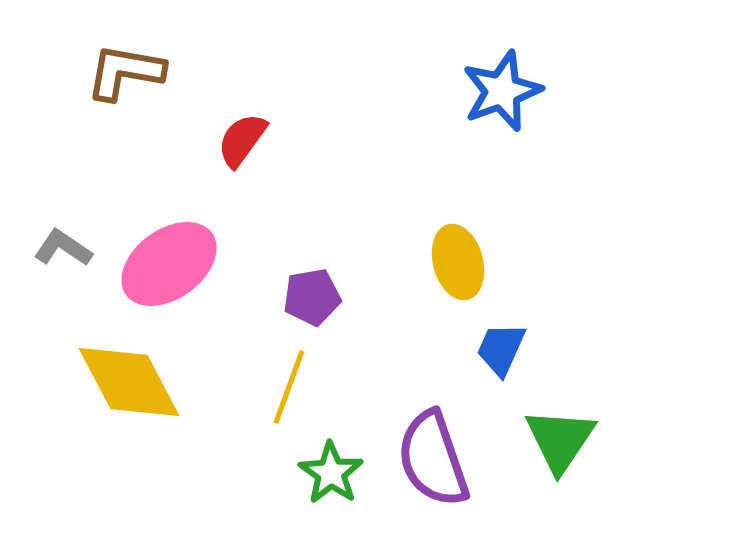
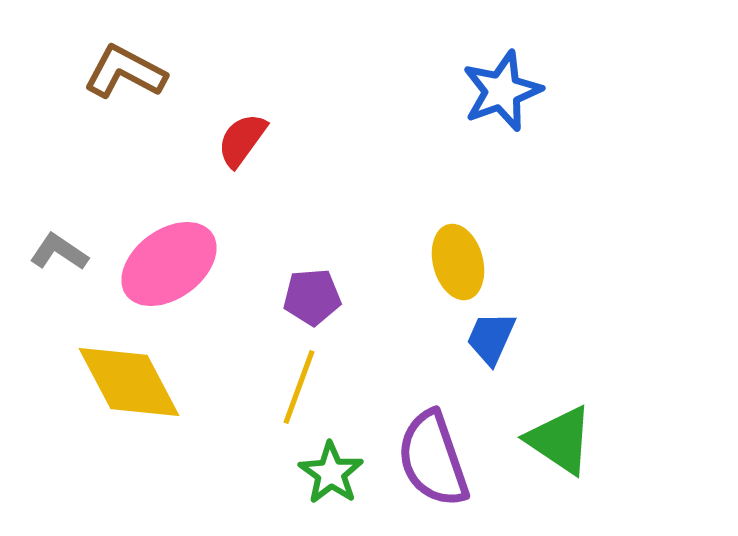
brown L-shape: rotated 18 degrees clockwise
gray L-shape: moved 4 px left, 4 px down
purple pentagon: rotated 6 degrees clockwise
blue trapezoid: moved 10 px left, 11 px up
yellow line: moved 10 px right
green triangle: rotated 30 degrees counterclockwise
